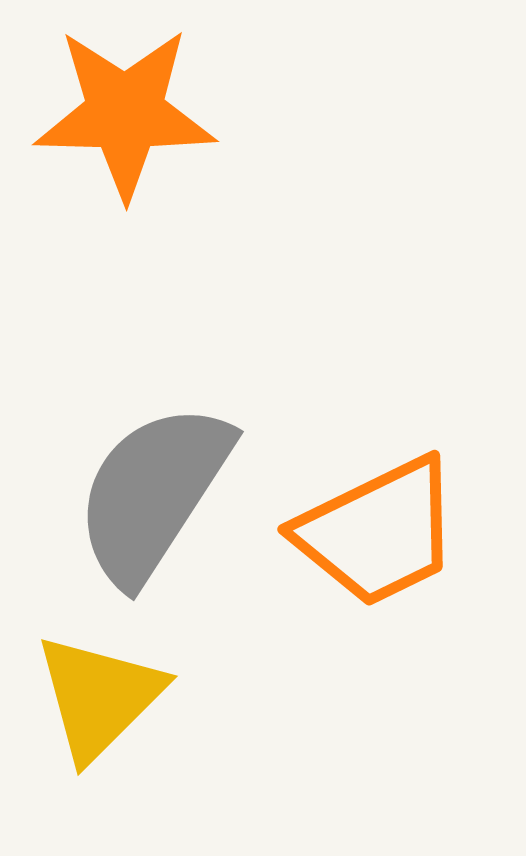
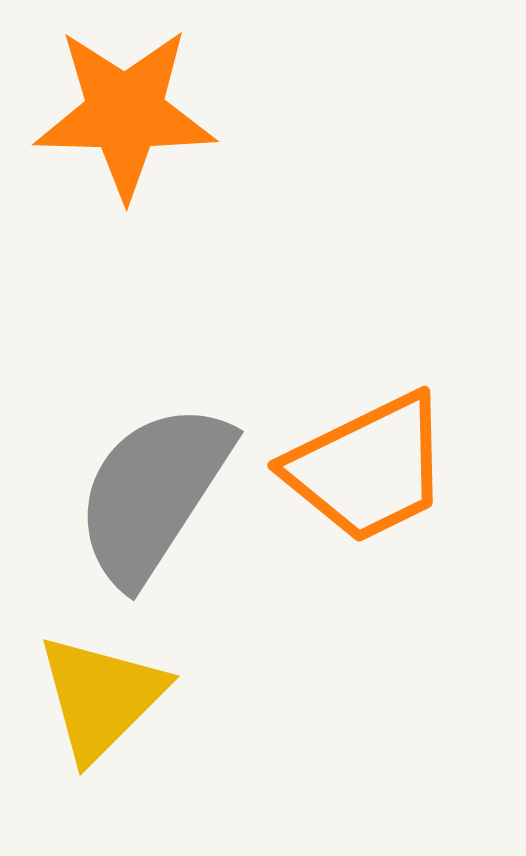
orange trapezoid: moved 10 px left, 64 px up
yellow triangle: moved 2 px right
